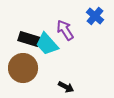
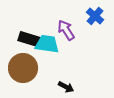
purple arrow: moved 1 px right
cyan trapezoid: rotated 140 degrees clockwise
